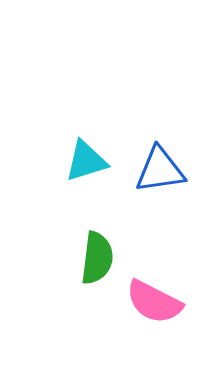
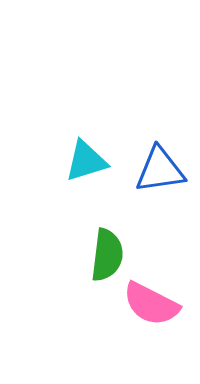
green semicircle: moved 10 px right, 3 px up
pink semicircle: moved 3 px left, 2 px down
